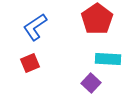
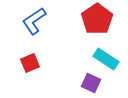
blue L-shape: moved 1 px left, 6 px up
cyan rectangle: moved 2 px left; rotated 30 degrees clockwise
purple square: rotated 18 degrees counterclockwise
